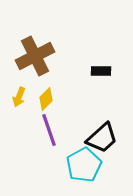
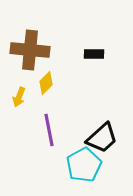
brown cross: moved 5 px left, 6 px up; rotated 33 degrees clockwise
black rectangle: moved 7 px left, 17 px up
yellow diamond: moved 16 px up
purple line: rotated 8 degrees clockwise
